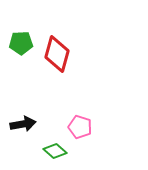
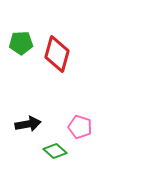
black arrow: moved 5 px right
